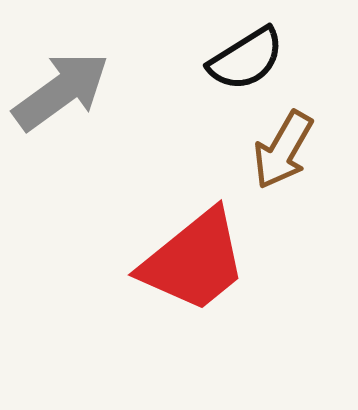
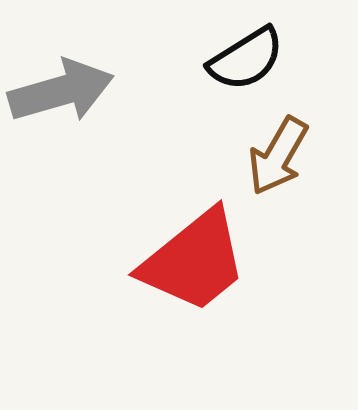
gray arrow: rotated 20 degrees clockwise
brown arrow: moved 5 px left, 6 px down
